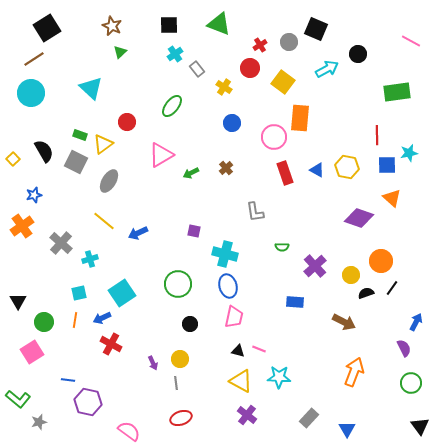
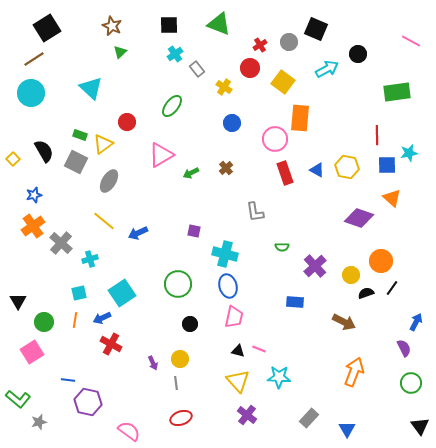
pink circle at (274, 137): moved 1 px right, 2 px down
orange cross at (22, 226): moved 11 px right
yellow triangle at (241, 381): moved 3 px left; rotated 20 degrees clockwise
